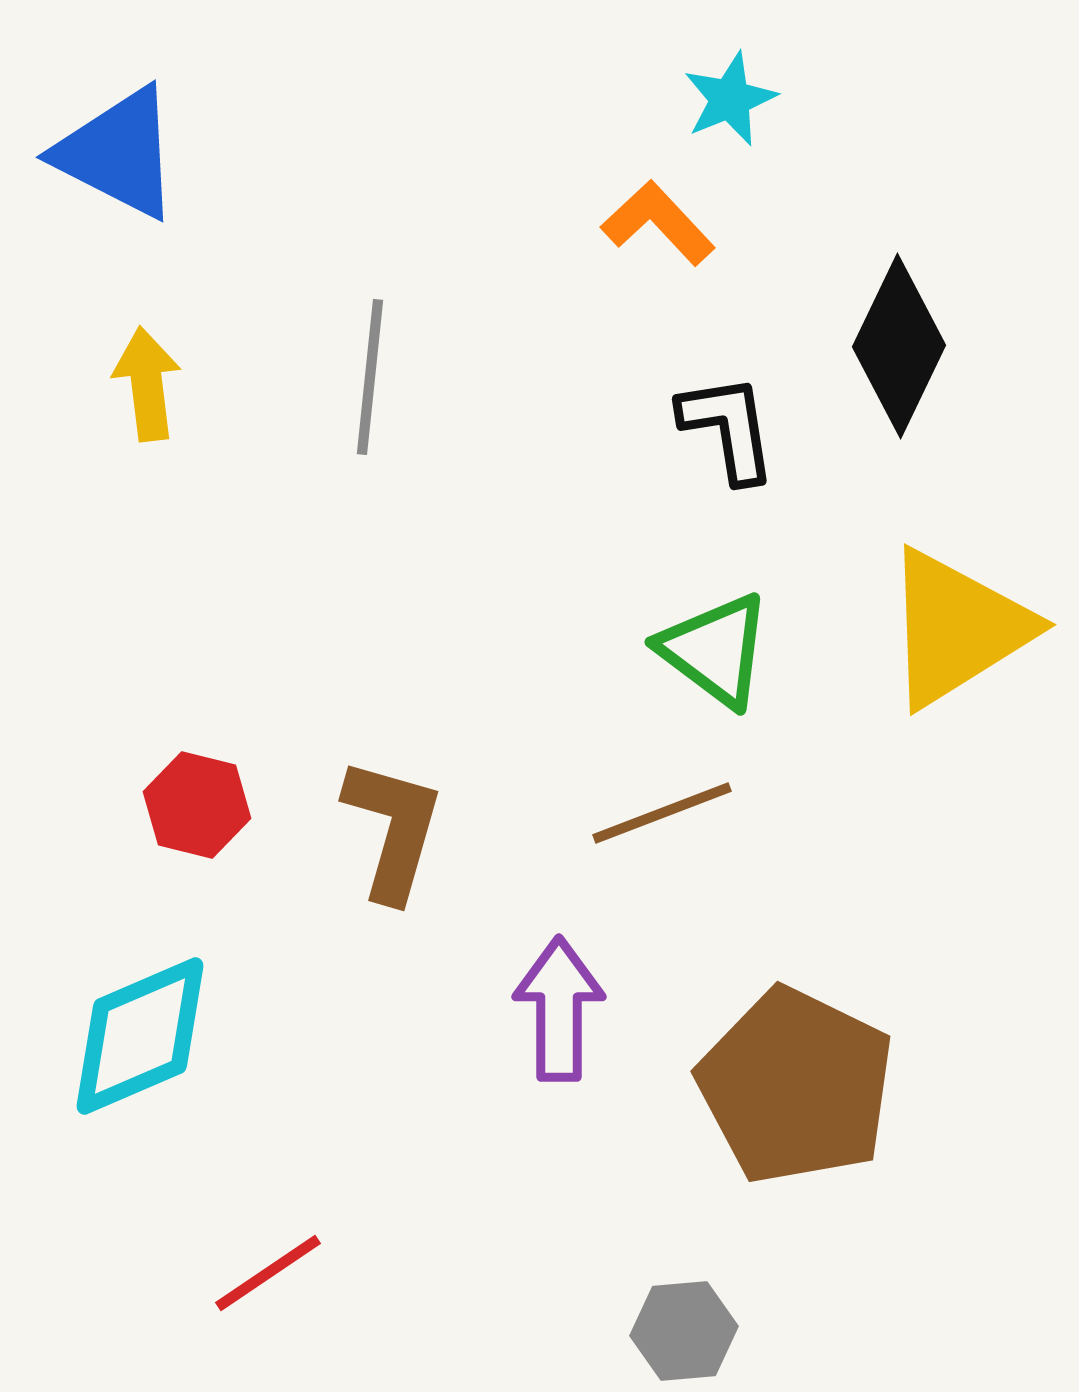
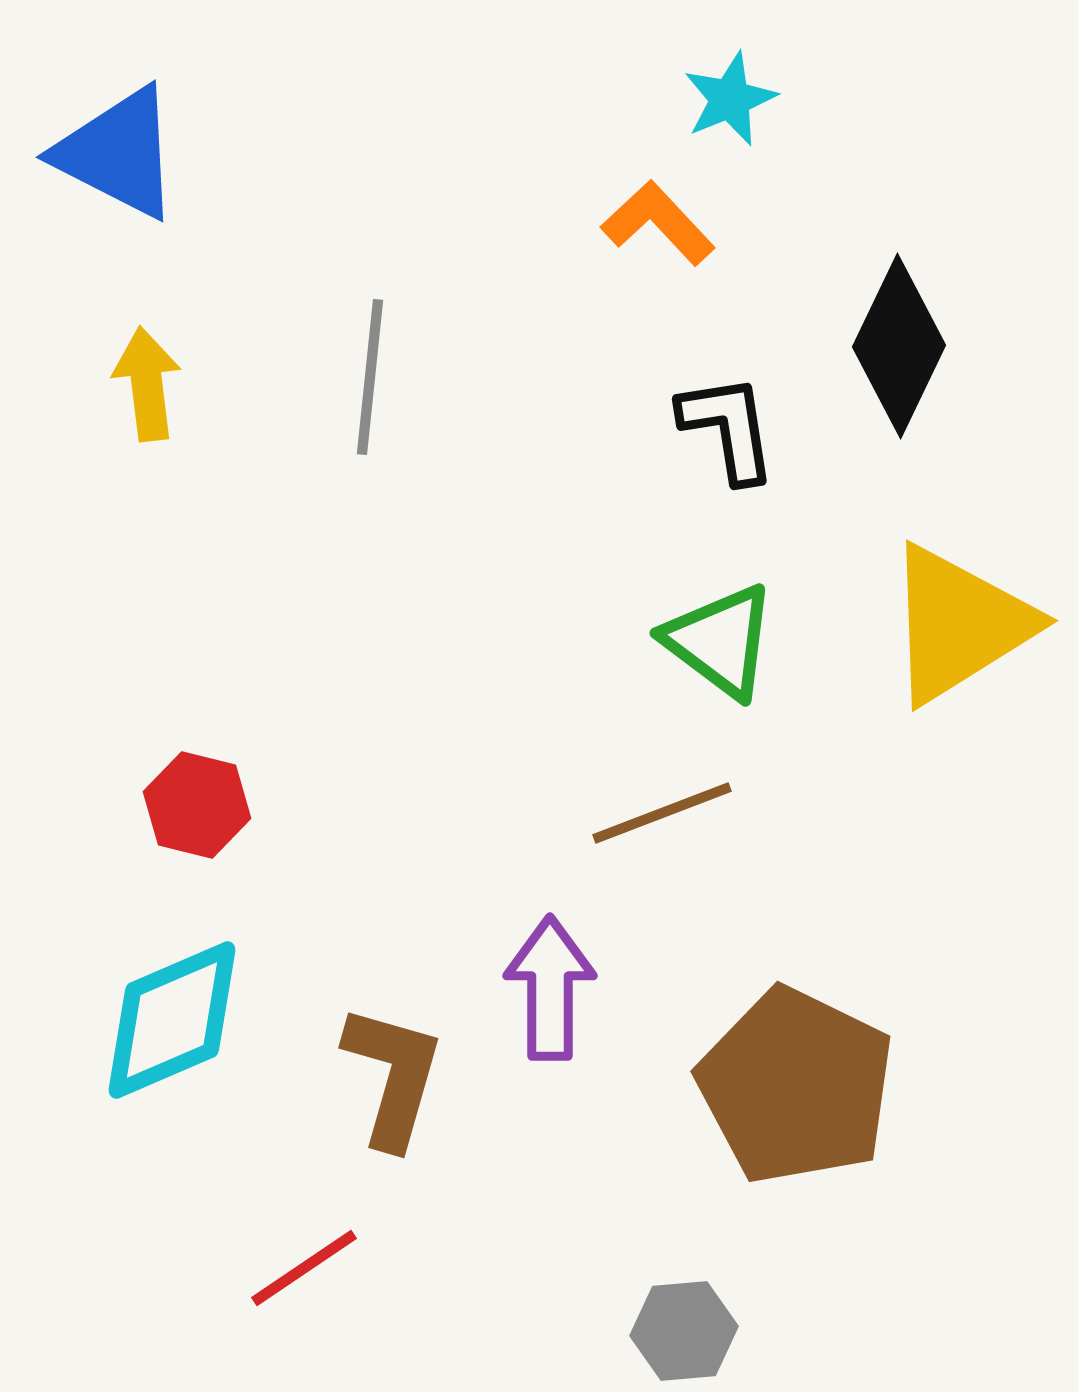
yellow triangle: moved 2 px right, 4 px up
green triangle: moved 5 px right, 9 px up
brown L-shape: moved 247 px down
purple arrow: moved 9 px left, 21 px up
cyan diamond: moved 32 px right, 16 px up
red line: moved 36 px right, 5 px up
